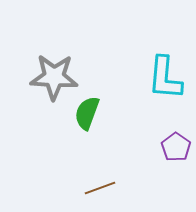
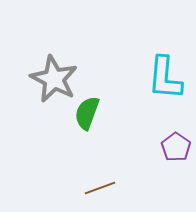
gray star: moved 2 px down; rotated 24 degrees clockwise
